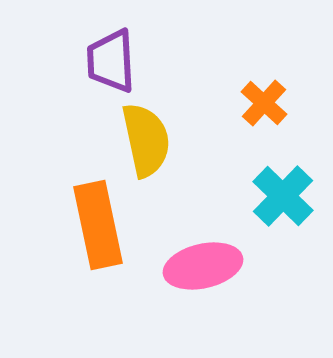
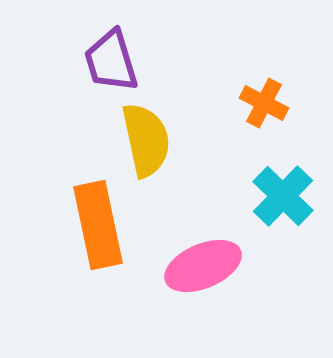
purple trapezoid: rotated 14 degrees counterclockwise
orange cross: rotated 15 degrees counterclockwise
pink ellipse: rotated 10 degrees counterclockwise
